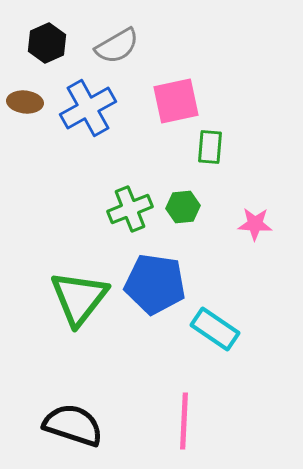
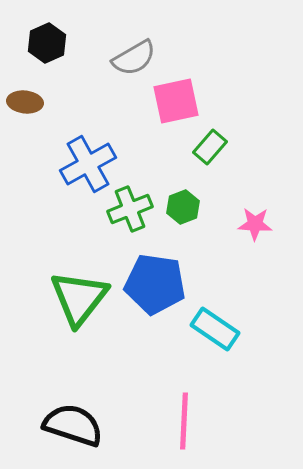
gray semicircle: moved 17 px right, 12 px down
blue cross: moved 56 px down
green rectangle: rotated 36 degrees clockwise
green hexagon: rotated 16 degrees counterclockwise
